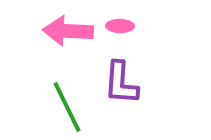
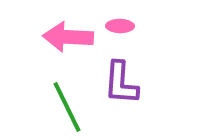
pink arrow: moved 6 px down
